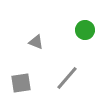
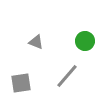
green circle: moved 11 px down
gray line: moved 2 px up
